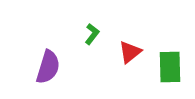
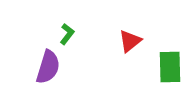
green L-shape: moved 25 px left
red triangle: moved 11 px up
